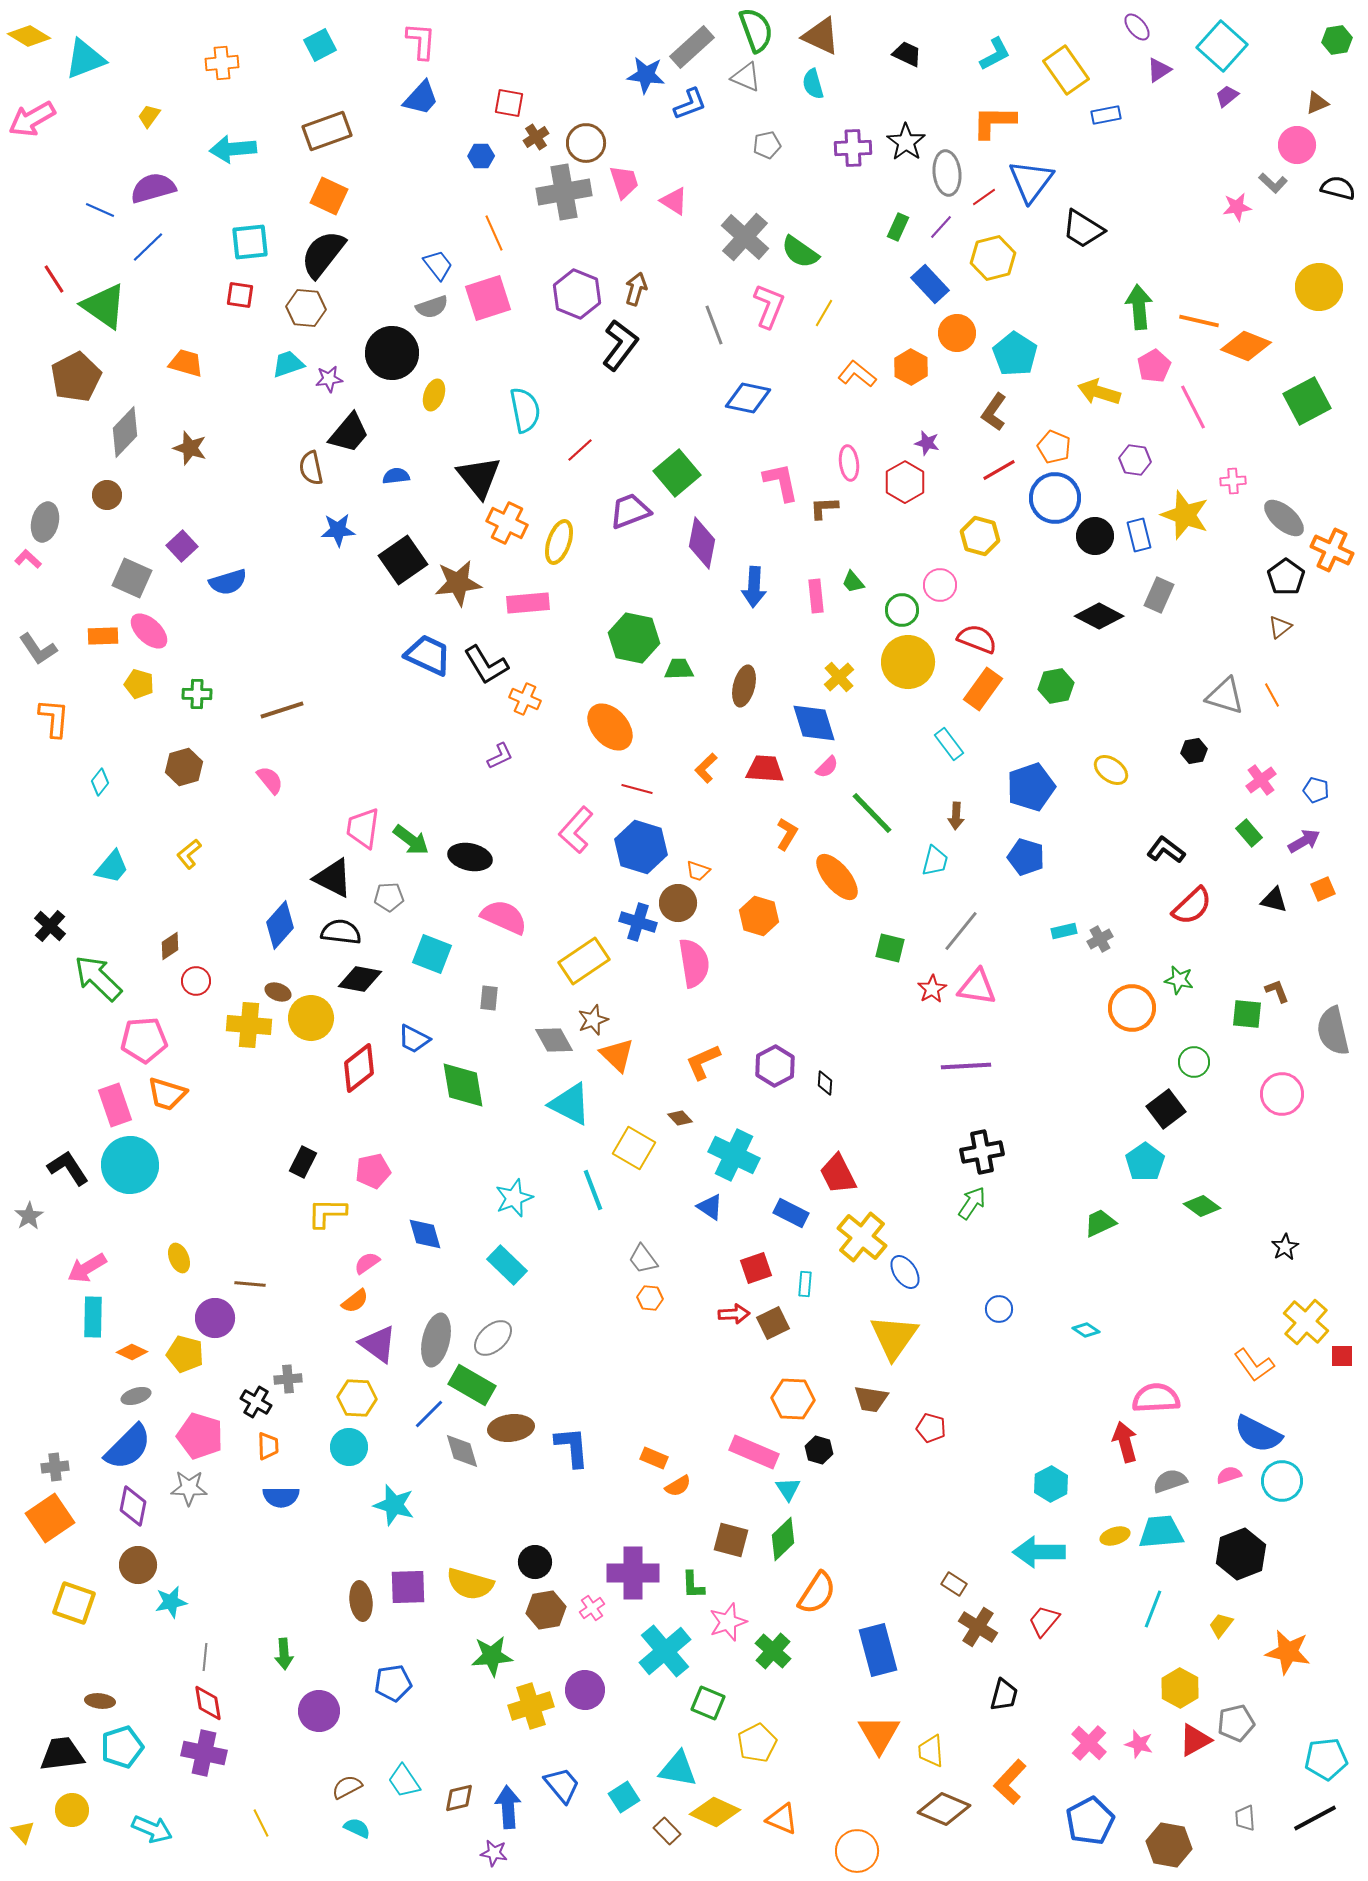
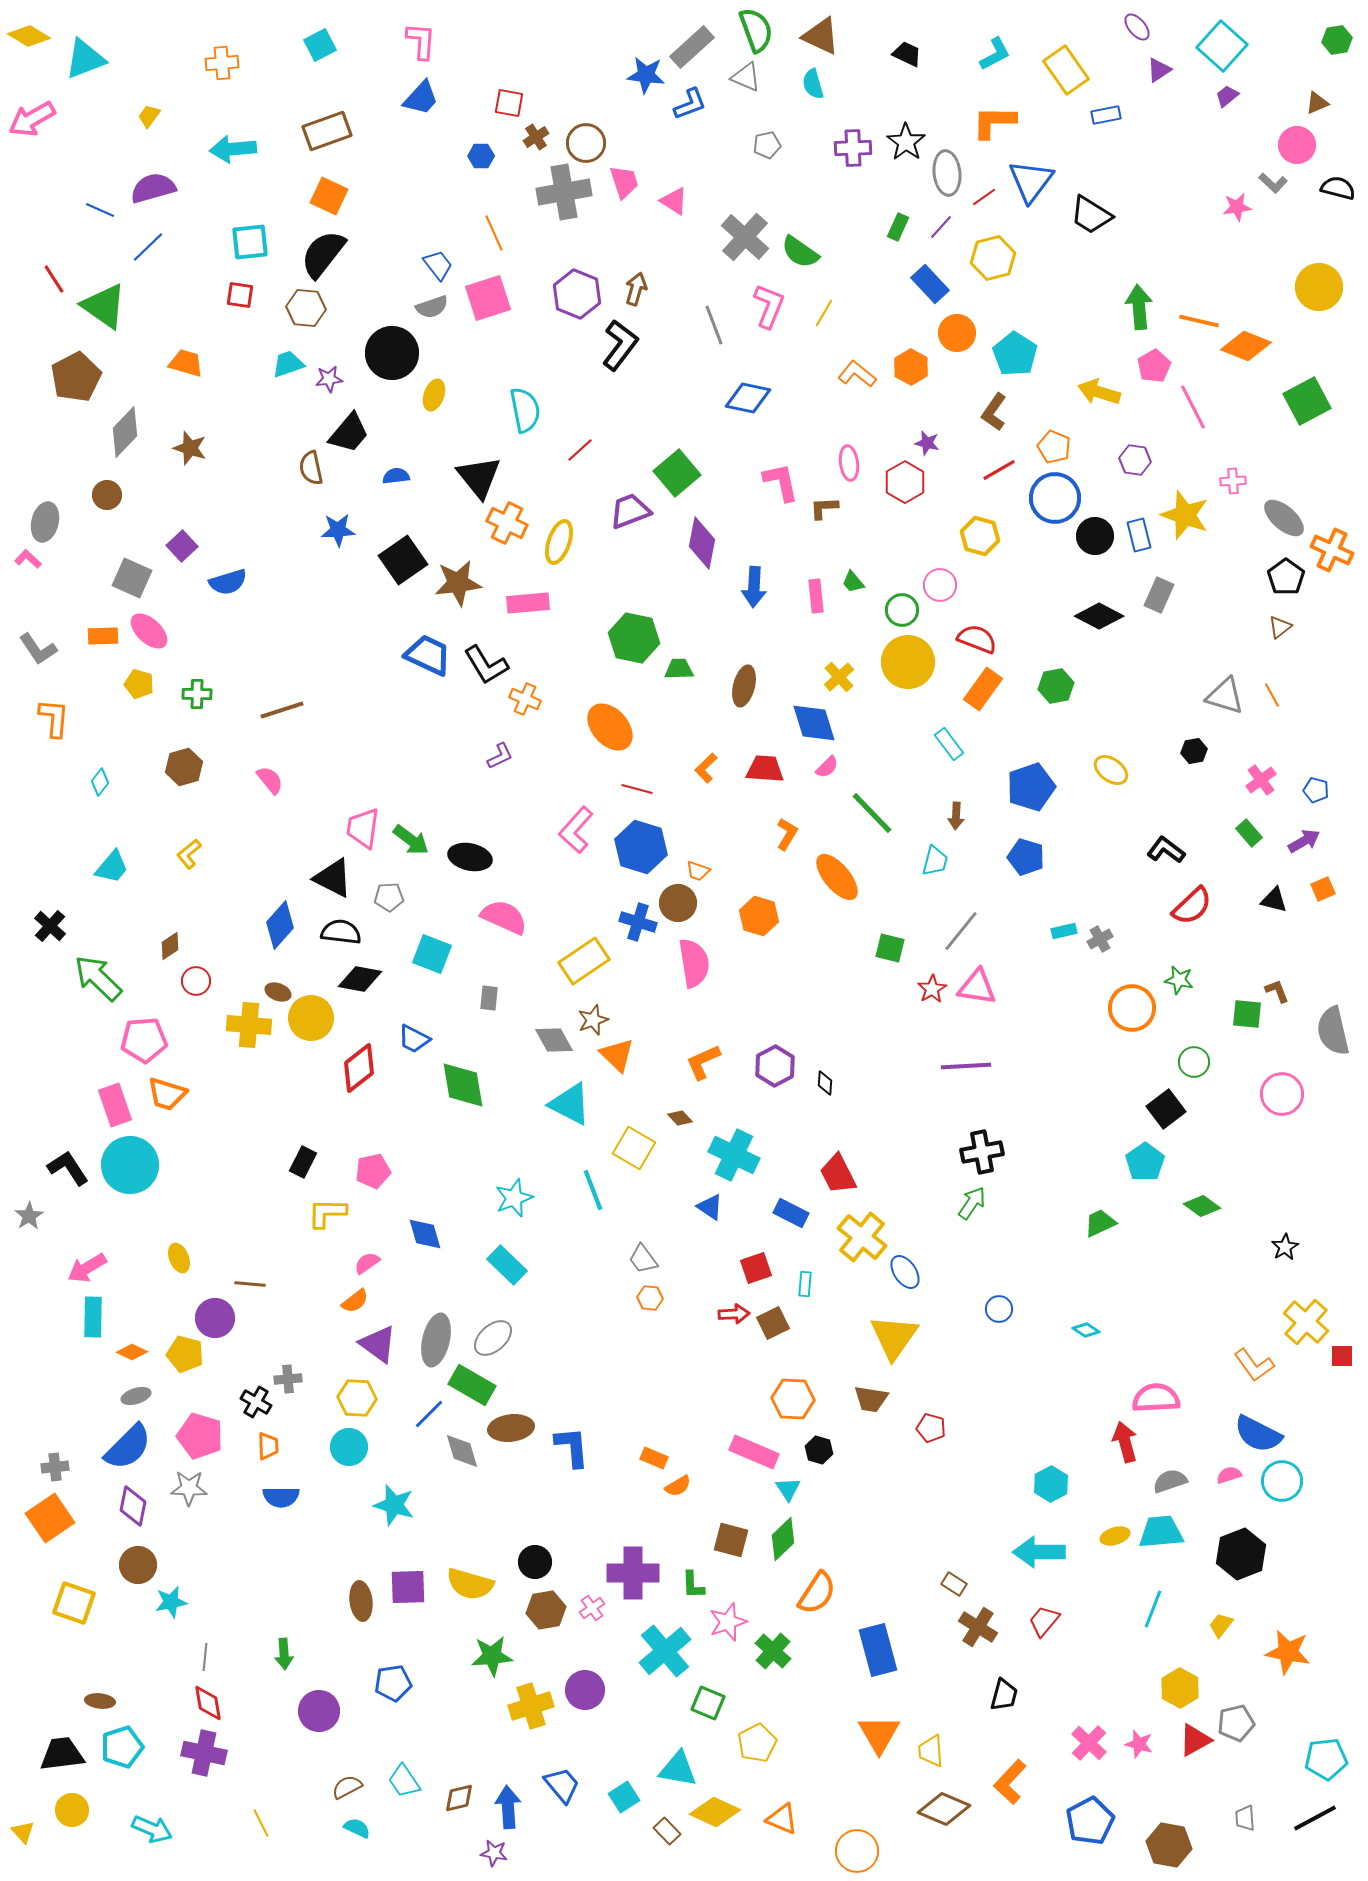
black trapezoid at (1083, 229): moved 8 px right, 14 px up
